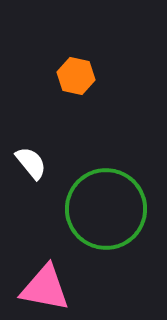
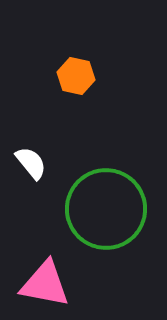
pink triangle: moved 4 px up
